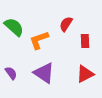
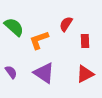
purple semicircle: moved 1 px up
